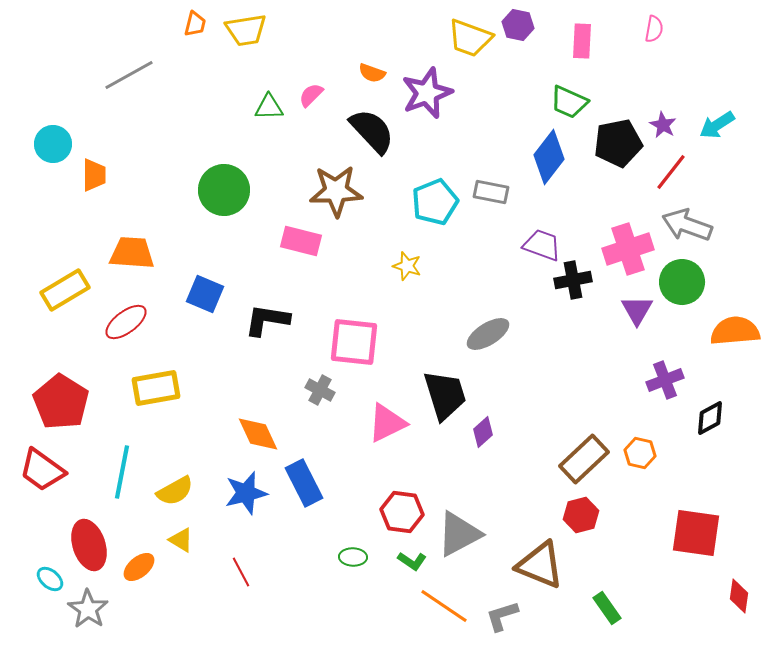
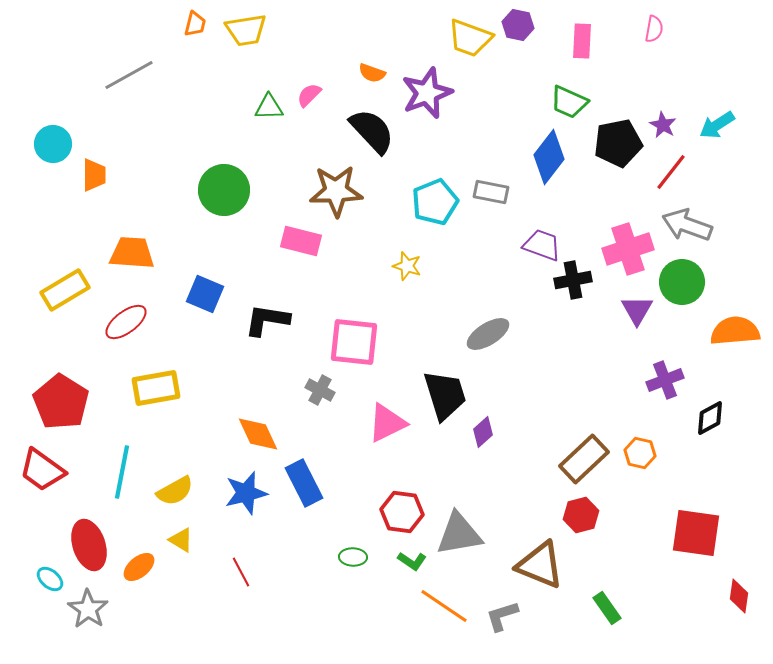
pink semicircle at (311, 95): moved 2 px left
gray triangle at (459, 534): rotated 18 degrees clockwise
